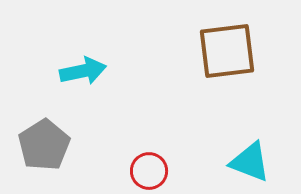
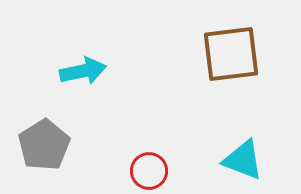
brown square: moved 4 px right, 3 px down
cyan triangle: moved 7 px left, 2 px up
